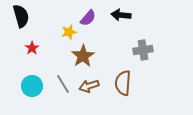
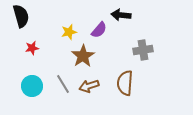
purple semicircle: moved 11 px right, 12 px down
red star: rotated 24 degrees clockwise
brown semicircle: moved 2 px right
